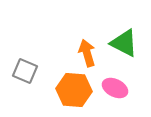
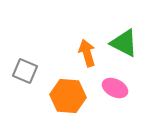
orange hexagon: moved 6 px left, 6 px down
